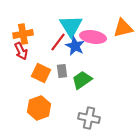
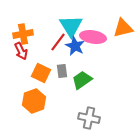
orange hexagon: moved 5 px left, 7 px up
